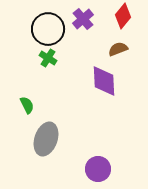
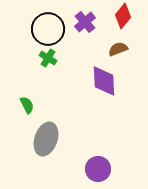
purple cross: moved 2 px right, 3 px down
